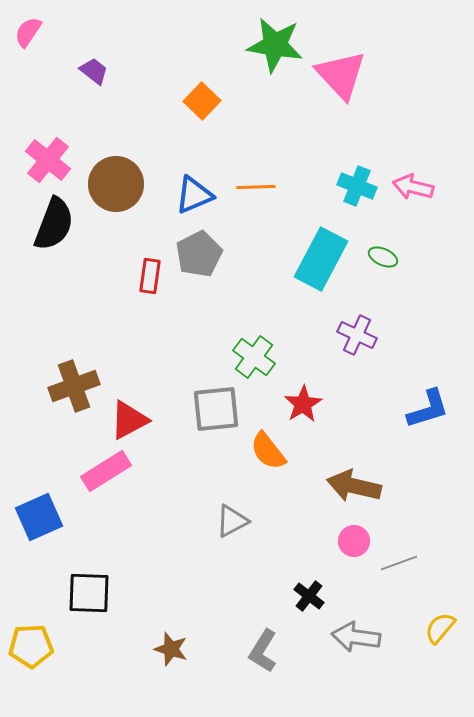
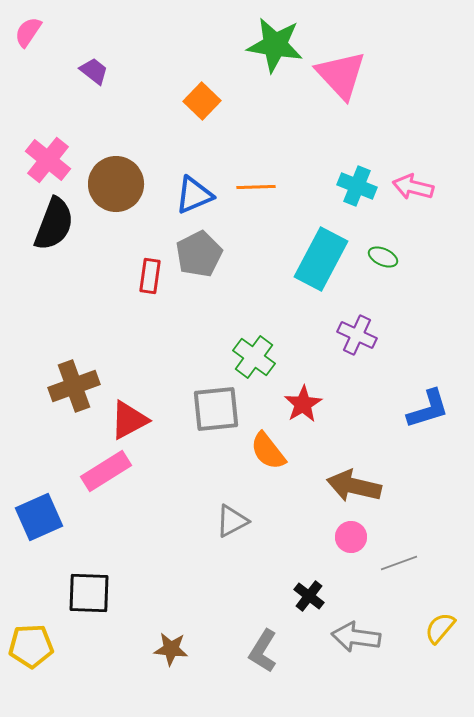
pink circle: moved 3 px left, 4 px up
brown star: rotated 12 degrees counterclockwise
